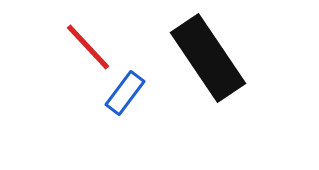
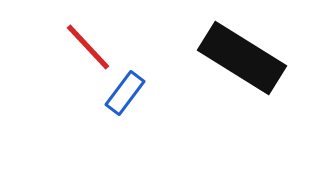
black rectangle: moved 34 px right; rotated 24 degrees counterclockwise
